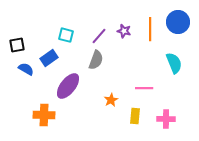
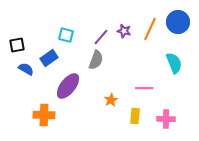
orange line: rotated 25 degrees clockwise
purple line: moved 2 px right, 1 px down
